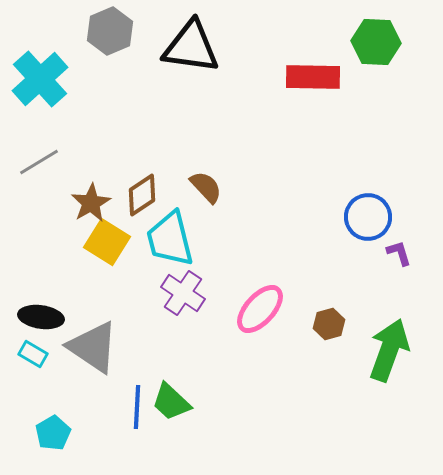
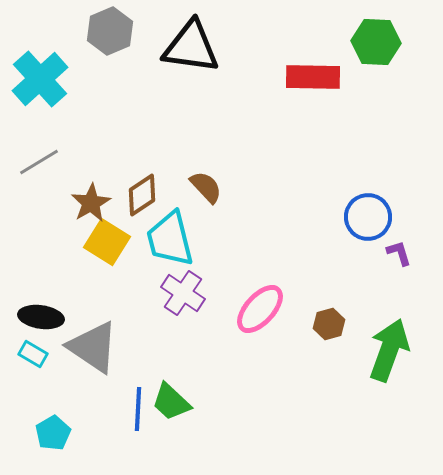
blue line: moved 1 px right, 2 px down
